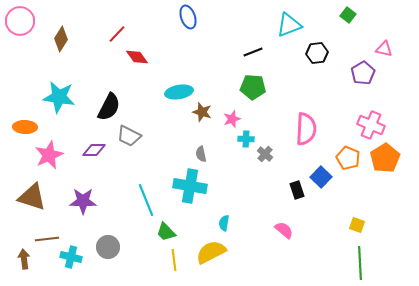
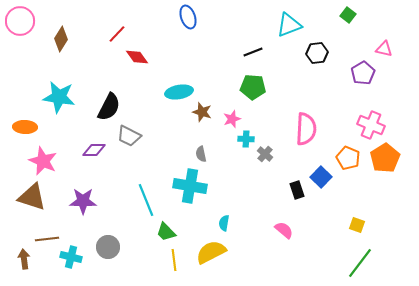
pink star at (49, 155): moved 6 px left, 6 px down; rotated 24 degrees counterclockwise
green line at (360, 263): rotated 40 degrees clockwise
